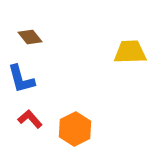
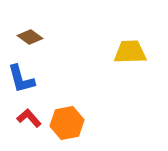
brown diamond: rotated 15 degrees counterclockwise
red L-shape: moved 1 px left, 1 px up
orange hexagon: moved 8 px left, 6 px up; rotated 16 degrees clockwise
